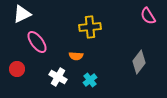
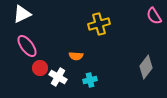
pink semicircle: moved 6 px right
yellow cross: moved 9 px right, 3 px up; rotated 10 degrees counterclockwise
pink ellipse: moved 10 px left, 4 px down
gray diamond: moved 7 px right, 5 px down
red circle: moved 23 px right, 1 px up
cyan cross: rotated 24 degrees clockwise
